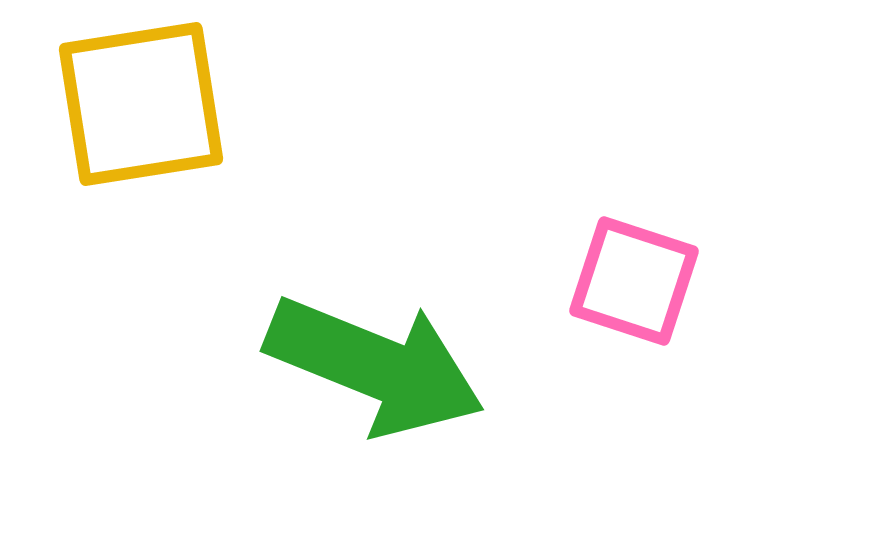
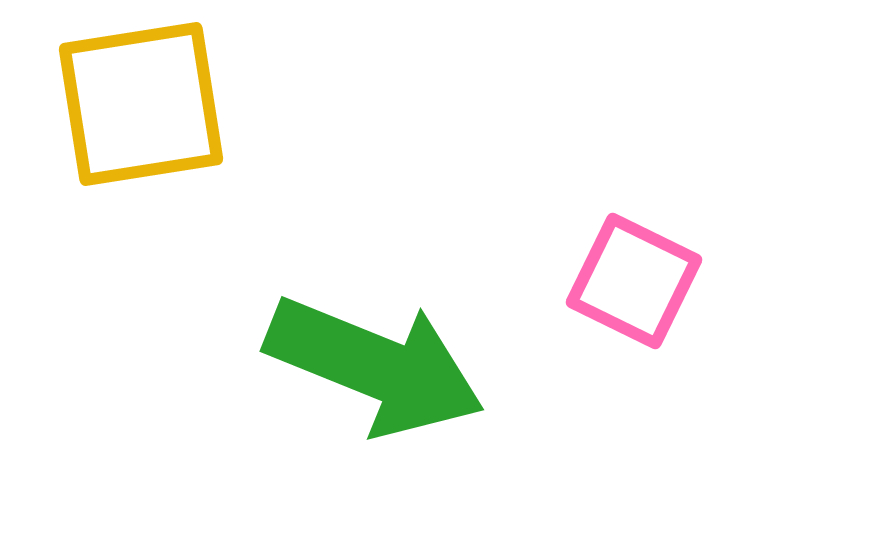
pink square: rotated 8 degrees clockwise
